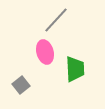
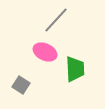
pink ellipse: rotated 50 degrees counterclockwise
gray square: rotated 18 degrees counterclockwise
